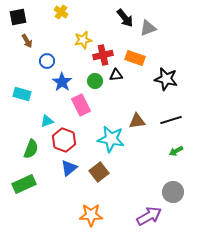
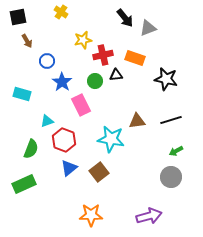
gray circle: moved 2 px left, 15 px up
purple arrow: rotated 15 degrees clockwise
